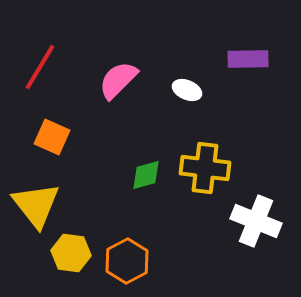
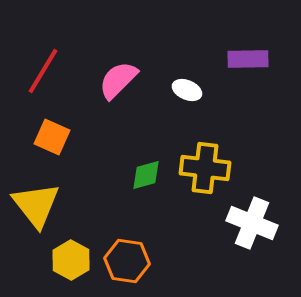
red line: moved 3 px right, 4 px down
white cross: moved 4 px left, 2 px down
yellow hexagon: moved 7 px down; rotated 21 degrees clockwise
orange hexagon: rotated 24 degrees counterclockwise
